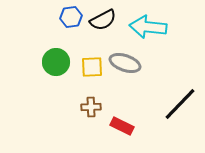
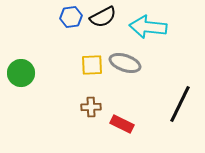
black semicircle: moved 3 px up
green circle: moved 35 px left, 11 px down
yellow square: moved 2 px up
black line: rotated 18 degrees counterclockwise
red rectangle: moved 2 px up
